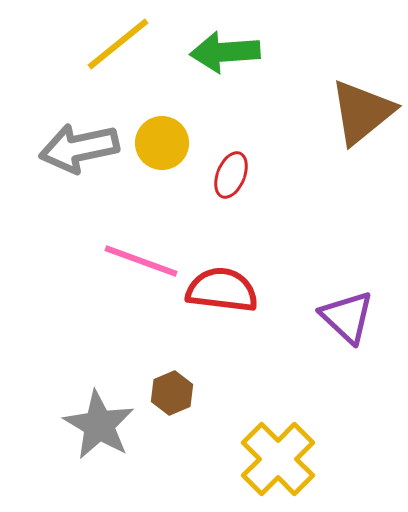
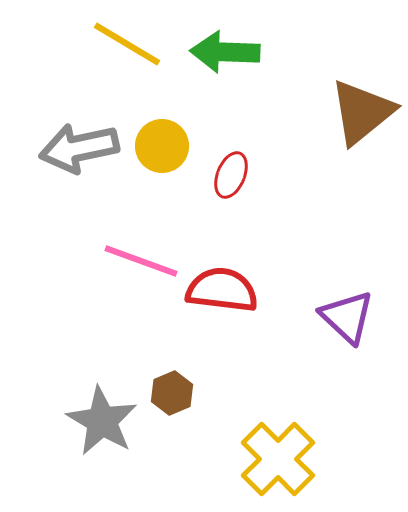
yellow line: moved 9 px right; rotated 70 degrees clockwise
green arrow: rotated 6 degrees clockwise
yellow circle: moved 3 px down
gray star: moved 3 px right, 4 px up
